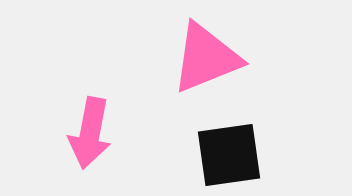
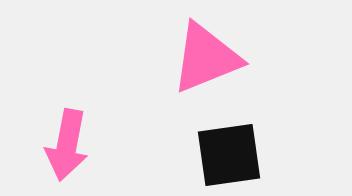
pink arrow: moved 23 px left, 12 px down
